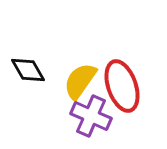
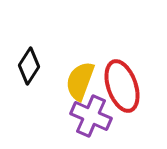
black diamond: moved 1 px right, 4 px up; rotated 63 degrees clockwise
yellow semicircle: rotated 15 degrees counterclockwise
